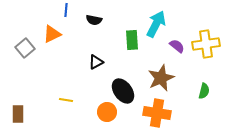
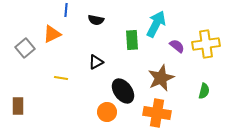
black semicircle: moved 2 px right
yellow line: moved 5 px left, 22 px up
brown rectangle: moved 8 px up
